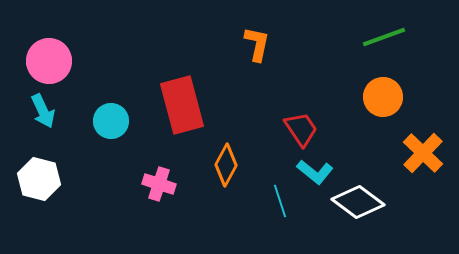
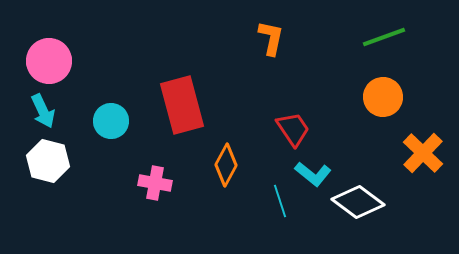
orange L-shape: moved 14 px right, 6 px up
red trapezoid: moved 8 px left
cyan L-shape: moved 2 px left, 2 px down
white hexagon: moved 9 px right, 18 px up
pink cross: moved 4 px left, 1 px up; rotated 8 degrees counterclockwise
